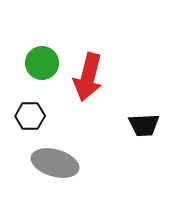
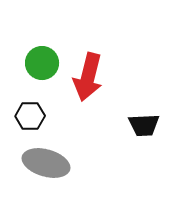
gray ellipse: moved 9 px left
